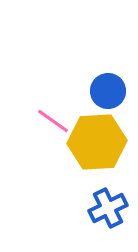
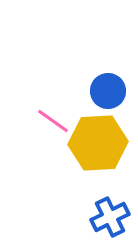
yellow hexagon: moved 1 px right, 1 px down
blue cross: moved 2 px right, 9 px down
